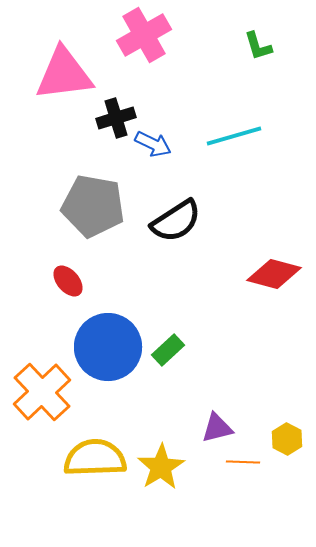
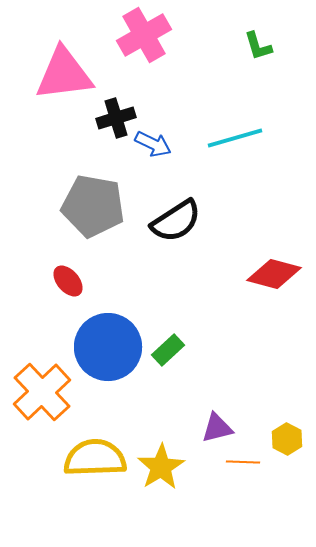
cyan line: moved 1 px right, 2 px down
